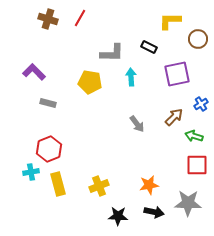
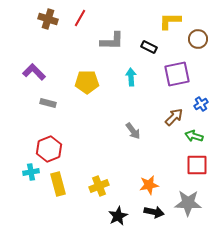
gray L-shape: moved 12 px up
yellow pentagon: moved 3 px left; rotated 10 degrees counterclockwise
gray arrow: moved 4 px left, 7 px down
black star: rotated 30 degrees counterclockwise
